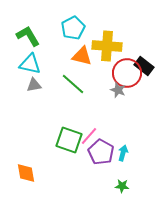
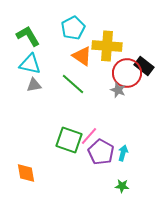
orange triangle: rotated 20 degrees clockwise
